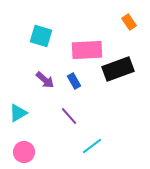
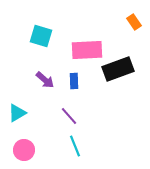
orange rectangle: moved 5 px right
blue rectangle: rotated 28 degrees clockwise
cyan triangle: moved 1 px left
cyan line: moved 17 px left; rotated 75 degrees counterclockwise
pink circle: moved 2 px up
